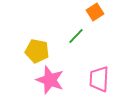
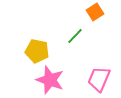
green line: moved 1 px left
pink trapezoid: rotated 20 degrees clockwise
